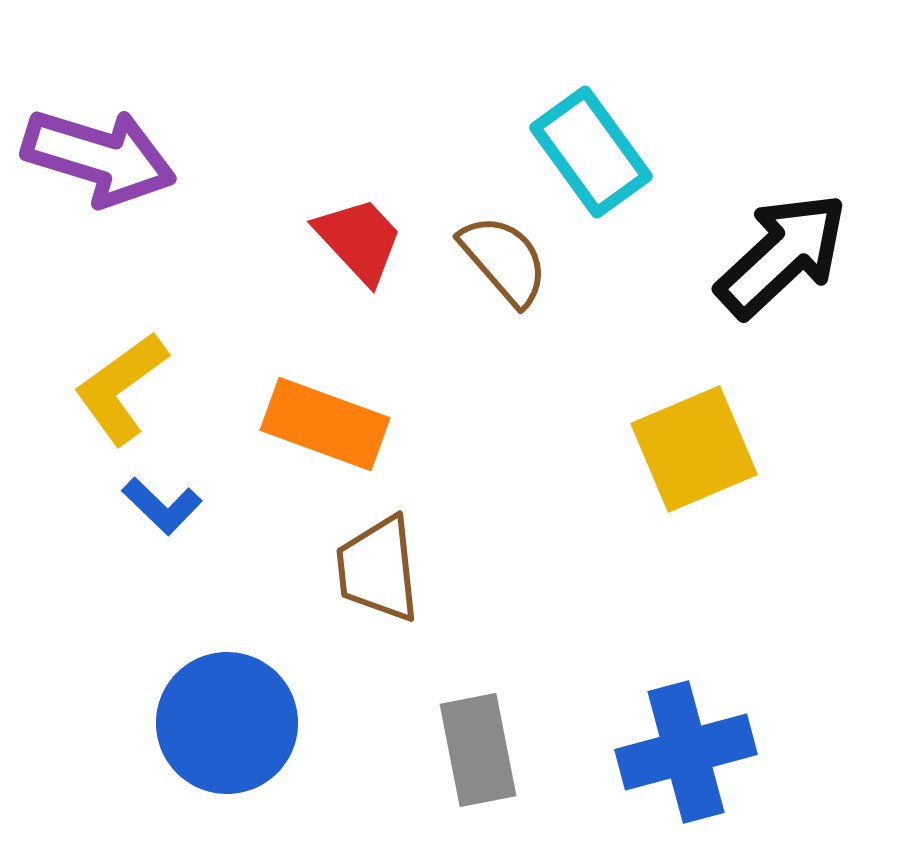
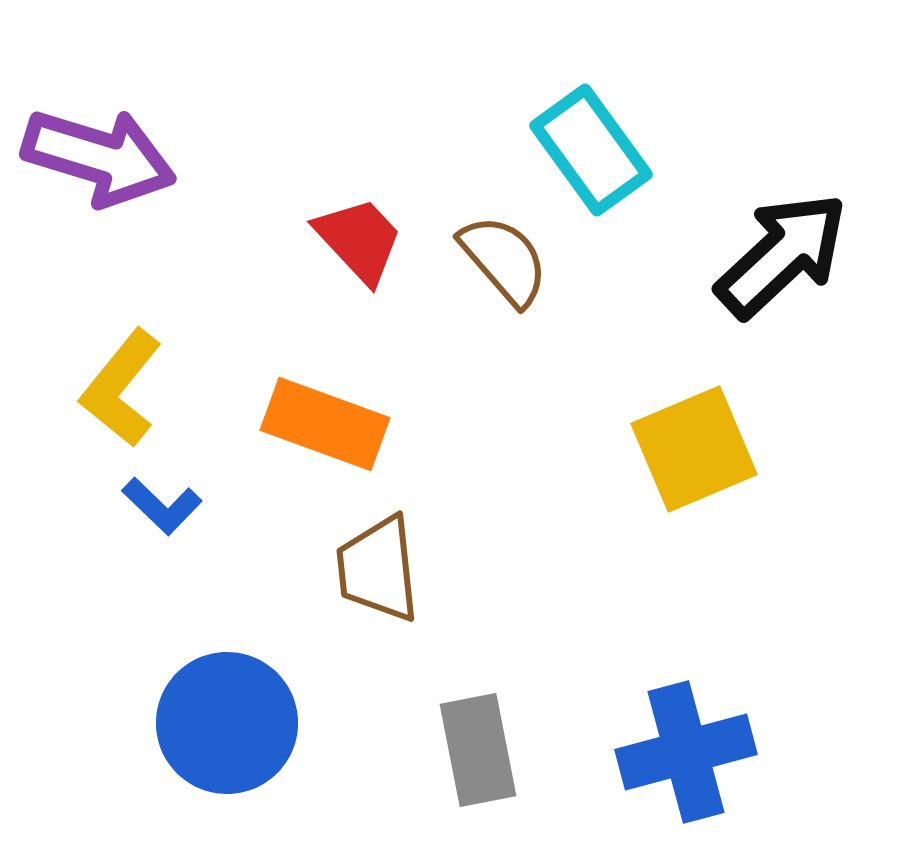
cyan rectangle: moved 2 px up
yellow L-shape: rotated 15 degrees counterclockwise
